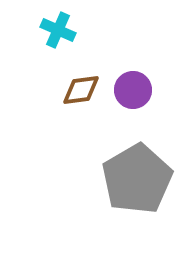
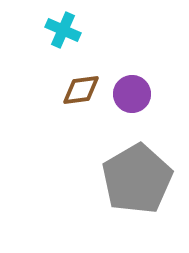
cyan cross: moved 5 px right
purple circle: moved 1 px left, 4 px down
